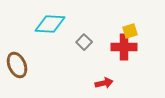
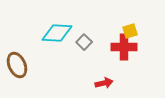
cyan diamond: moved 7 px right, 9 px down
